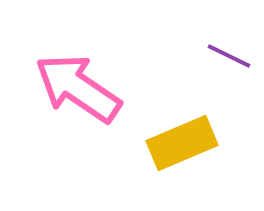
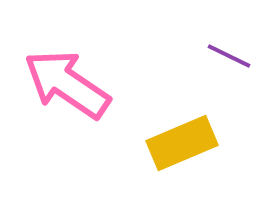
pink arrow: moved 11 px left, 4 px up
